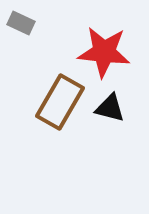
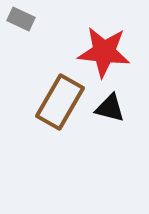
gray rectangle: moved 4 px up
